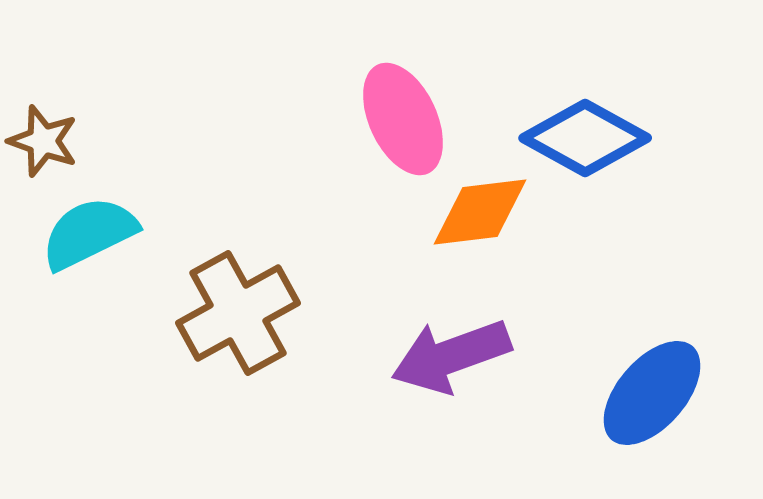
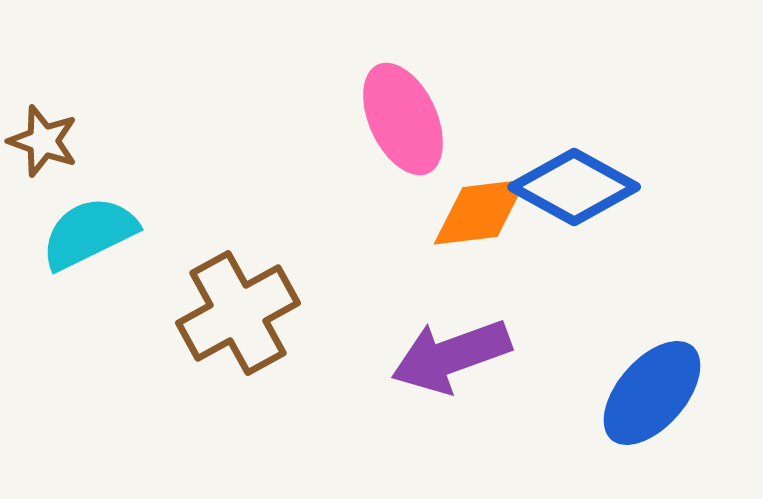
blue diamond: moved 11 px left, 49 px down
